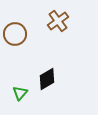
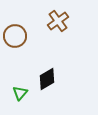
brown circle: moved 2 px down
